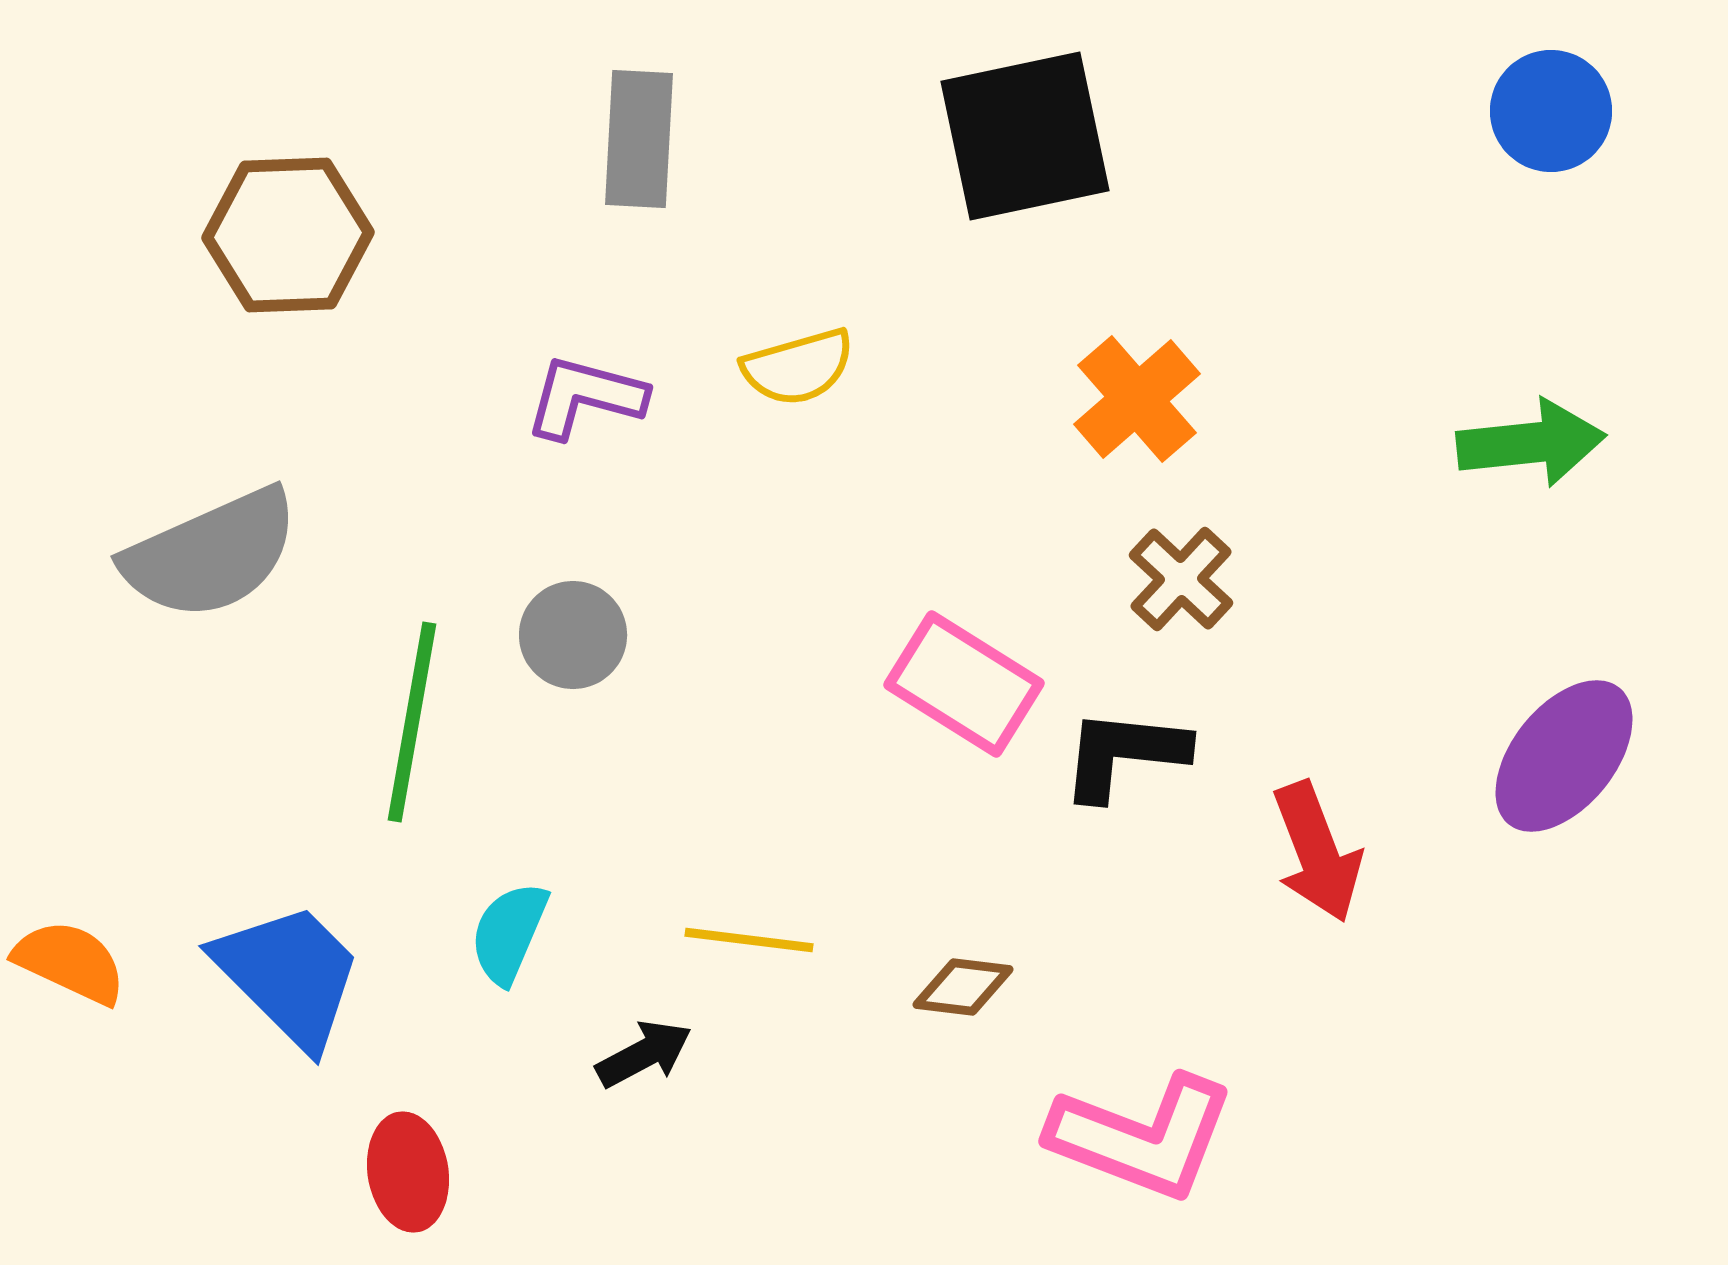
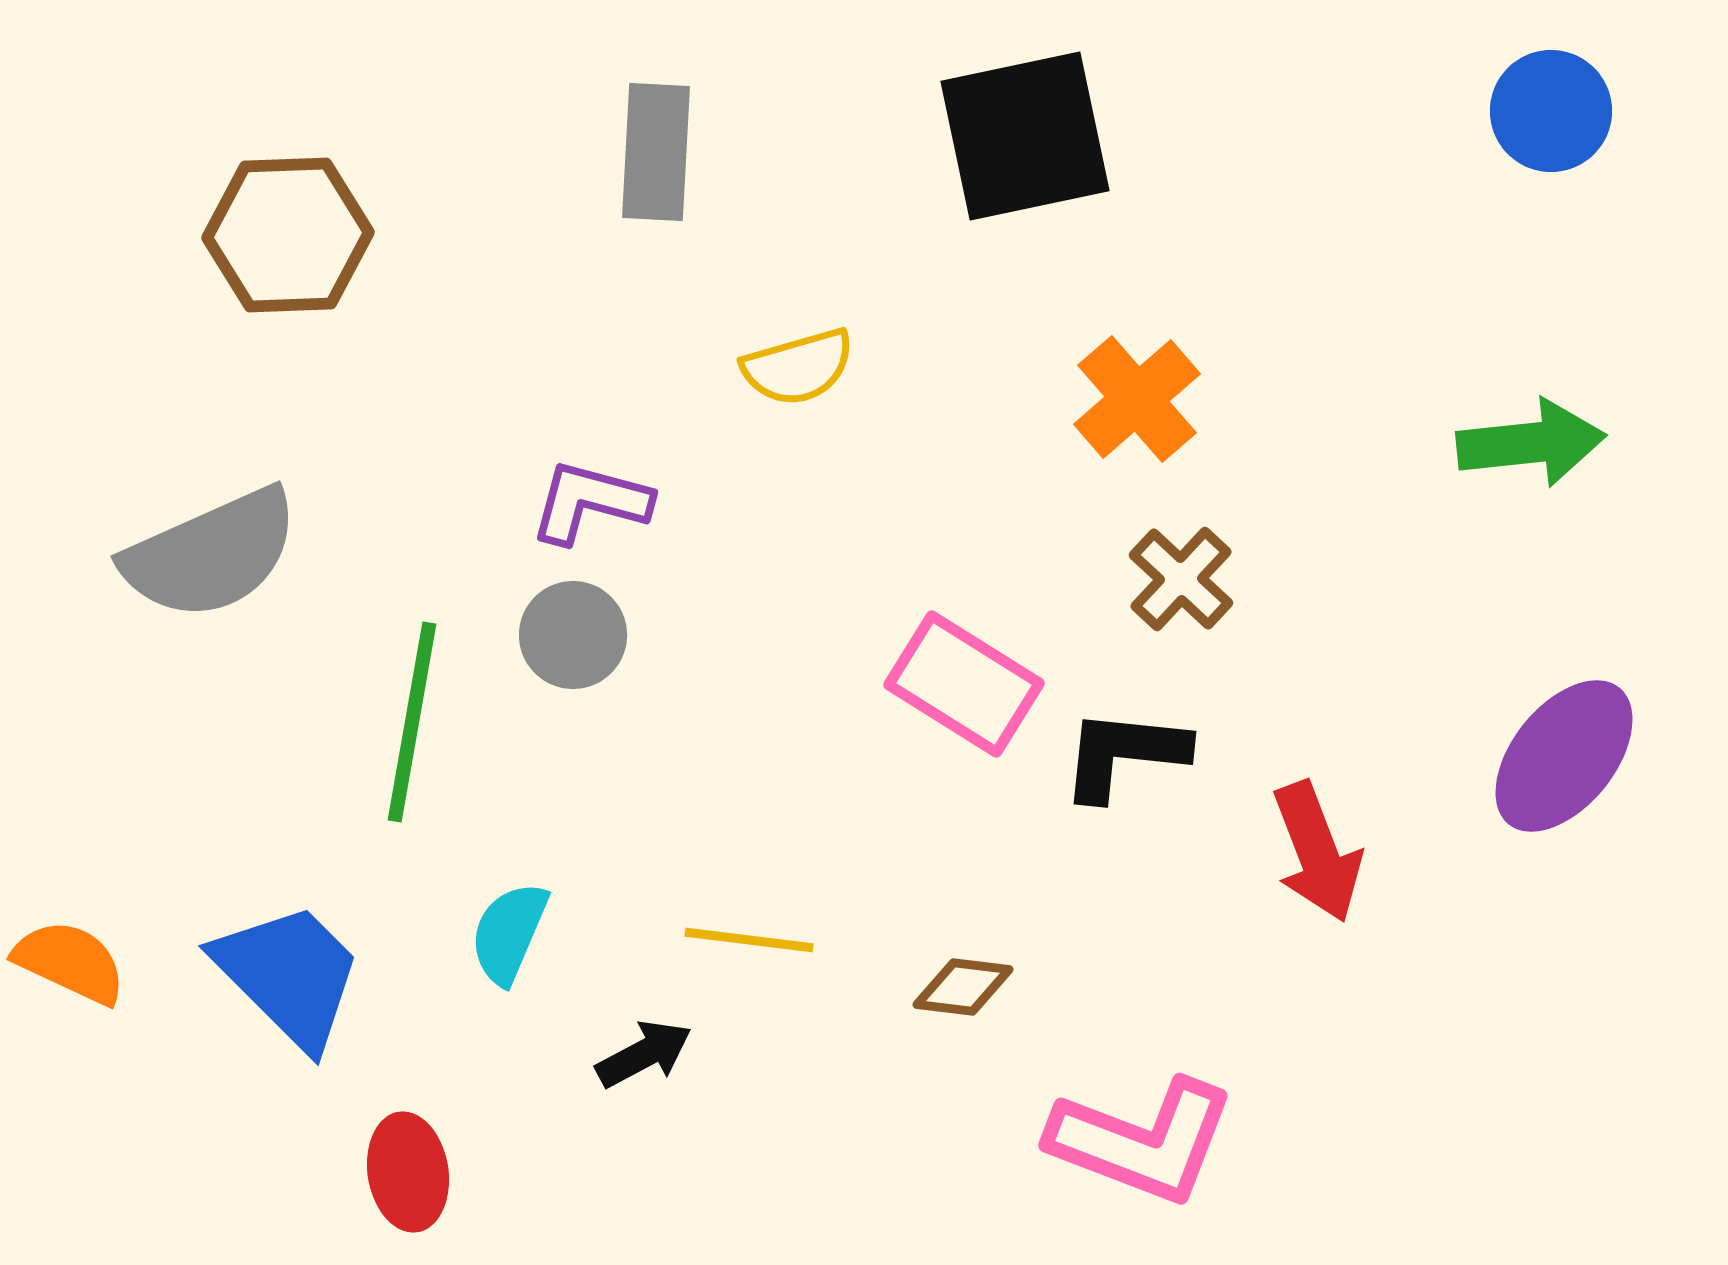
gray rectangle: moved 17 px right, 13 px down
purple L-shape: moved 5 px right, 105 px down
pink L-shape: moved 4 px down
